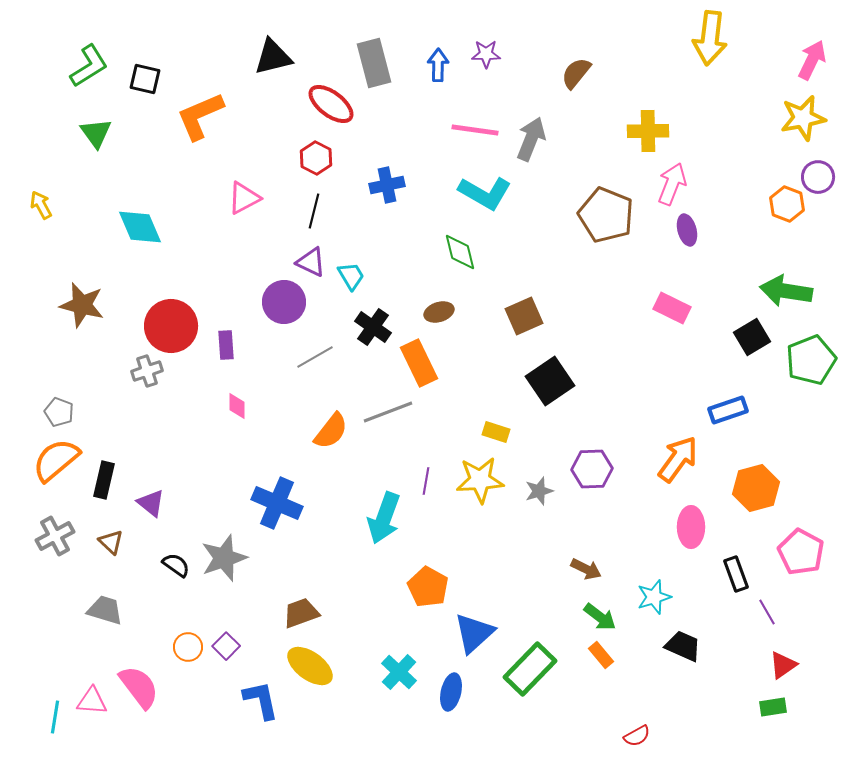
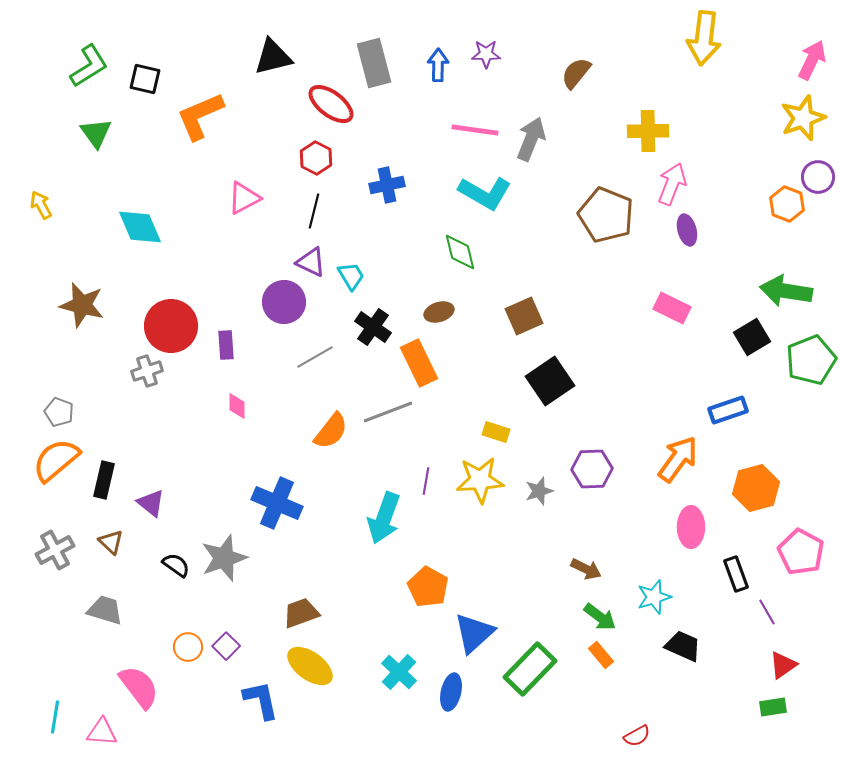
yellow arrow at (710, 38): moved 6 px left
yellow star at (803, 118): rotated 9 degrees counterclockwise
gray cross at (55, 536): moved 14 px down
pink triangle at (92, 701): moved 10 px right, 31 px down
